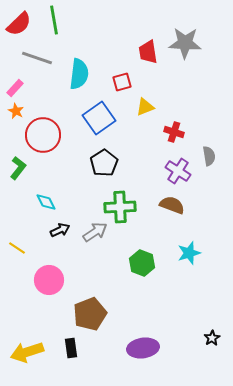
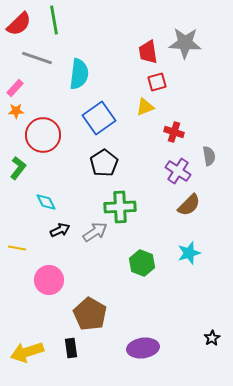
red square: moved 35 px right
orange star: rotated 28 degrees counterclockwise
brown semicircle: moved 17 px right; rotated 115 degrees clockwise
yellow line: rotated 24 degrees counterclockwise
brown pentagon: rotated 20 degrees counterclockwise
